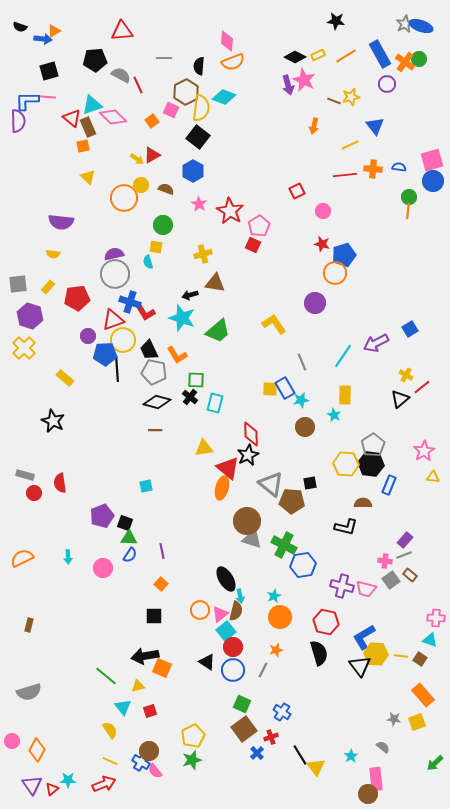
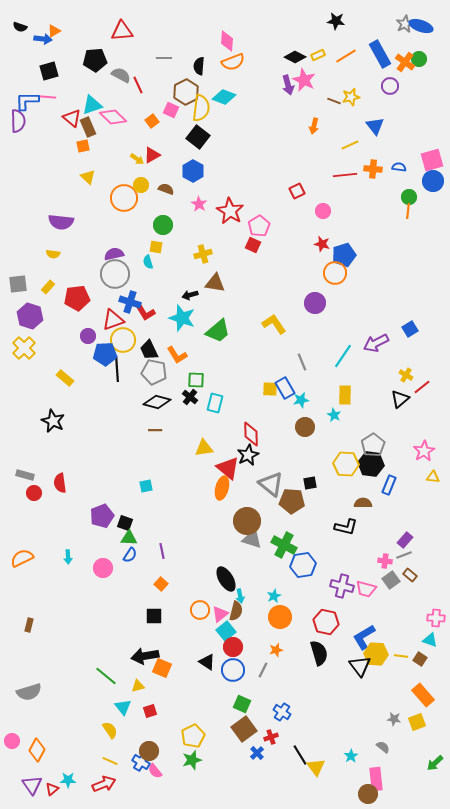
purple circle at (387, 84): moved 3 px right, 2 px down
